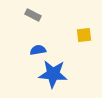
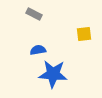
gray rectangle: moved 1 px right, 1 px up
yellow square: moved 1 px up
